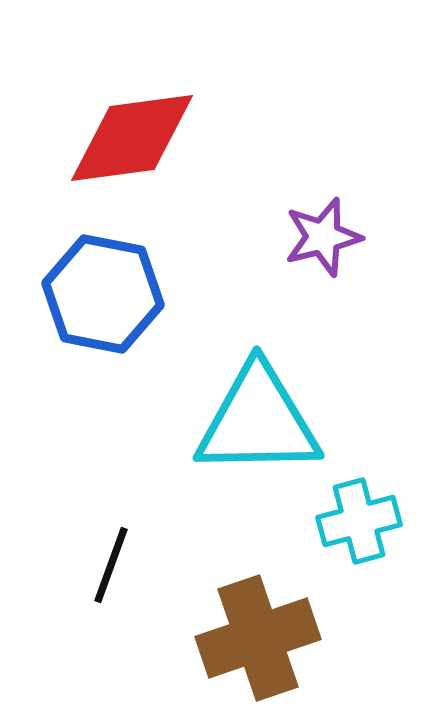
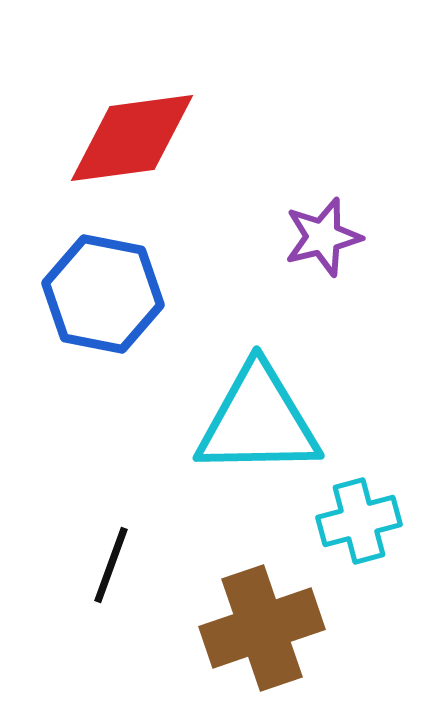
brown cross: moved 4 px right, 10 px up
